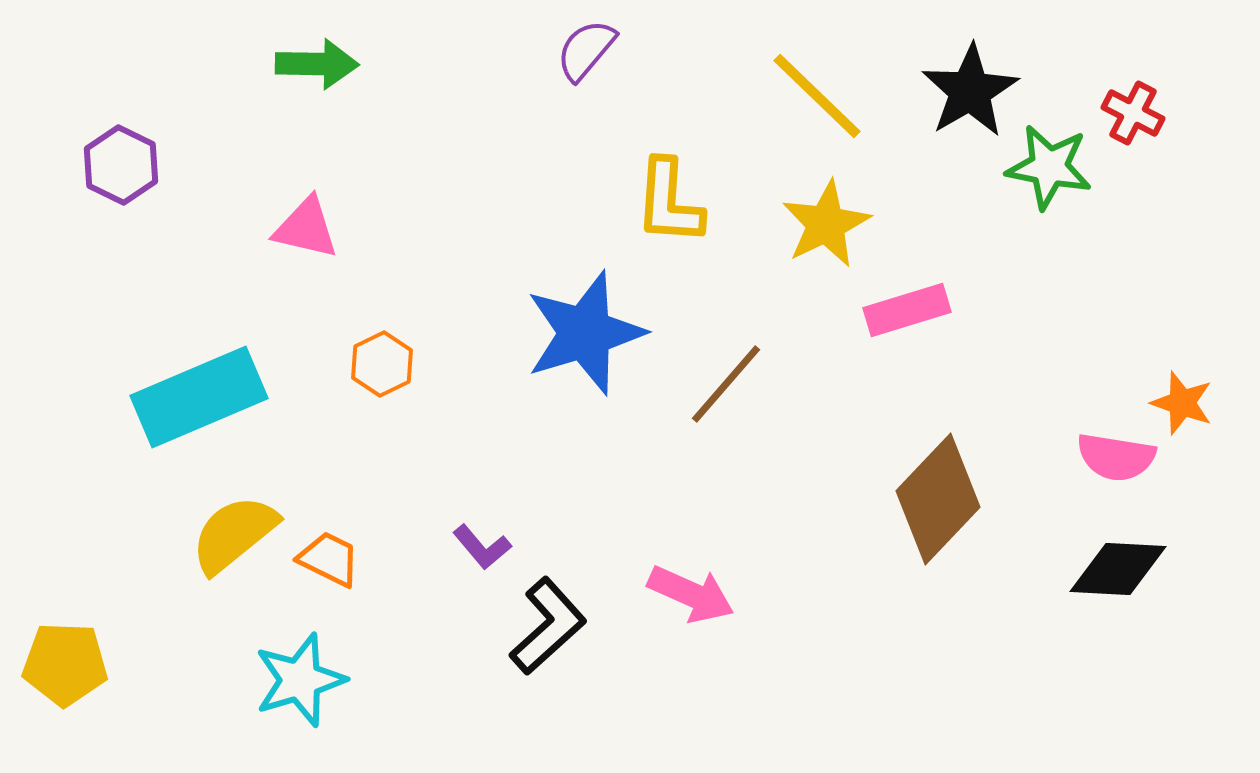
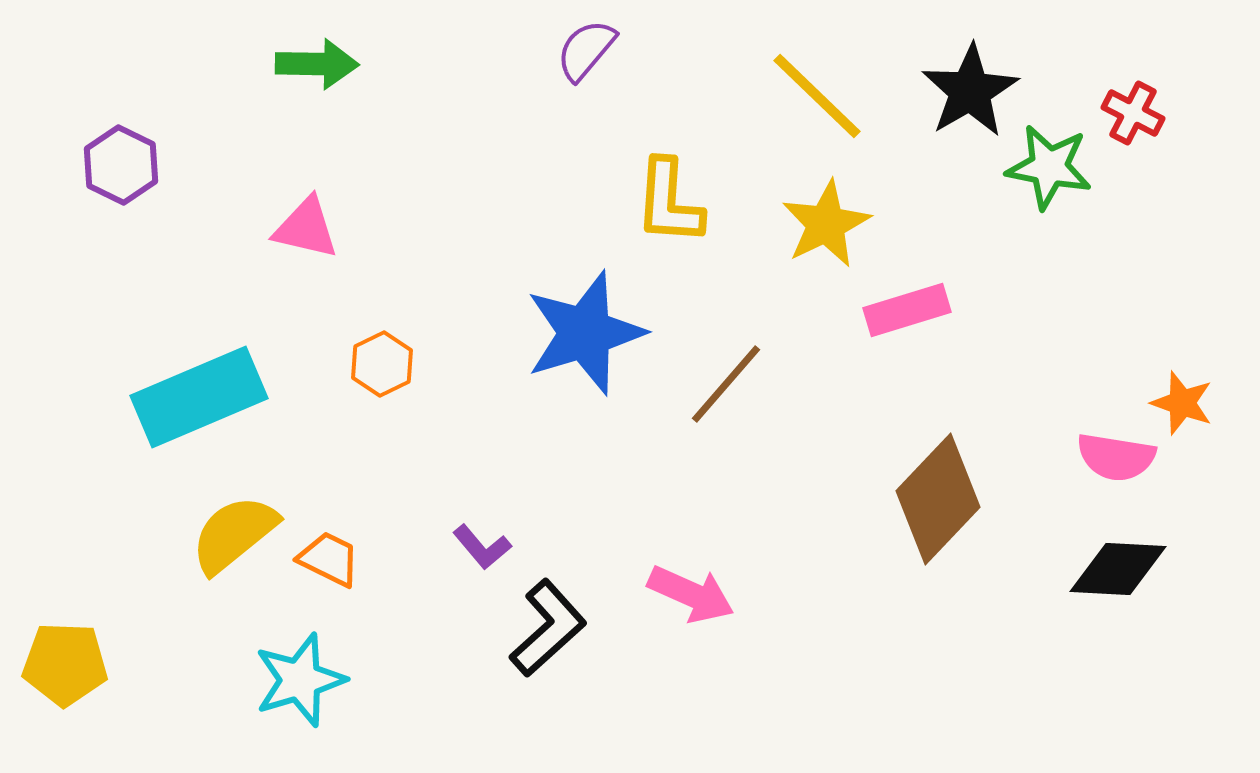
black L-shape: moved 2 px down
